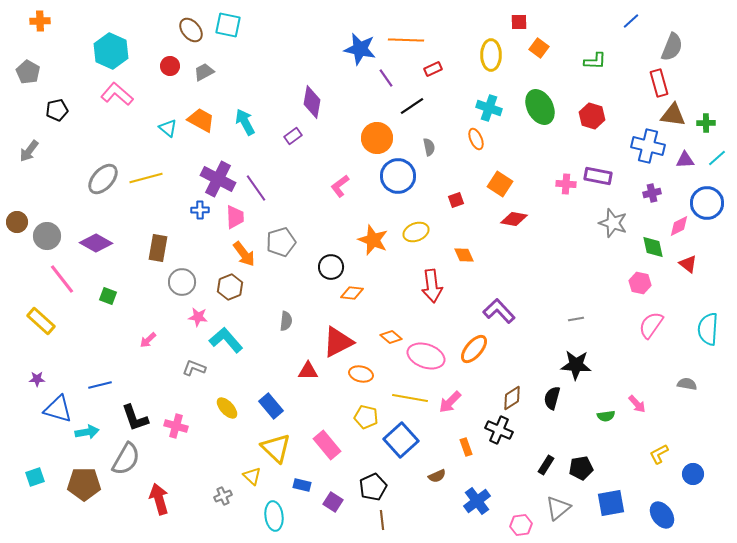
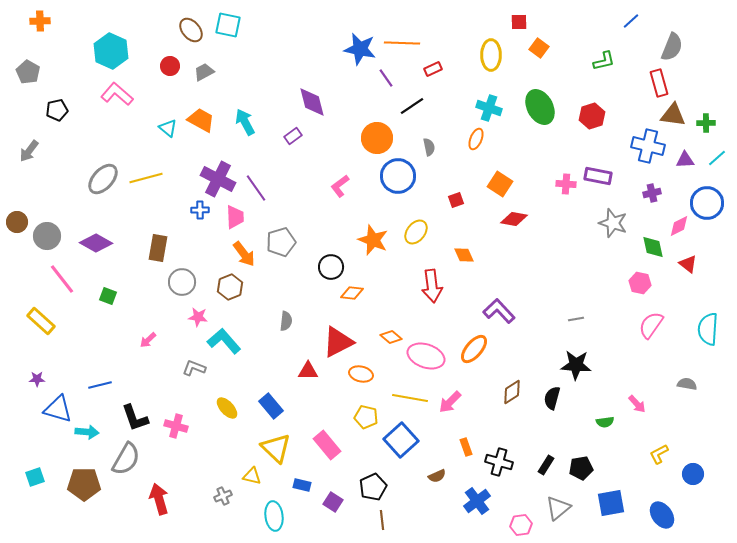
orange line at (406, 40): moved 4 px left, 3 px down
green L-shape at (595, 61): moved 9 px right; rotated 15 degrees counterclockwise
purple diamond at (312, 102): rotated 24 degrees counterclockwise
red hexagon at (592, 116): rotated 25 degrees clockwise
orange ellipse at (476, 139): rotated 45 degrees clockwise
yellow ellipse at (416, 232): rotated 30 degrees counterclockwise
cyan L-shape at (226, 340): moved 2 px left, 1 px down
brown diamond at (512, 398): moved 6 px up
green semicircle at (606, 416): moved 1 px left, 6 px down
black cross at (499, 430): moved 32 px down; rotated 8 degrees counterclockwise
cyan arrow at (87, 432): rotated 15 degrees clockwise
yellow triangle at (252, 476): rotated 30 degrees counterclockwise
